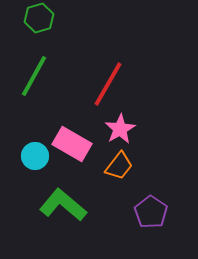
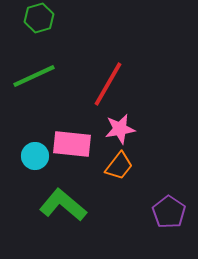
green line: rotated 36 degrees clockwise
pink star: rotated 20 degrees clockwise
pink rectangle: rotated 24 degrees counterclockwise
purple pentagon: moved 18 px right
